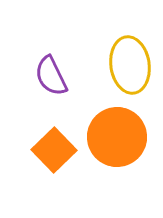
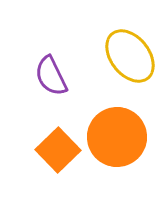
yellow ellipse: moved 9 px up; rotated 30 degrees counterclockwise
orange square: moved 4 px right
